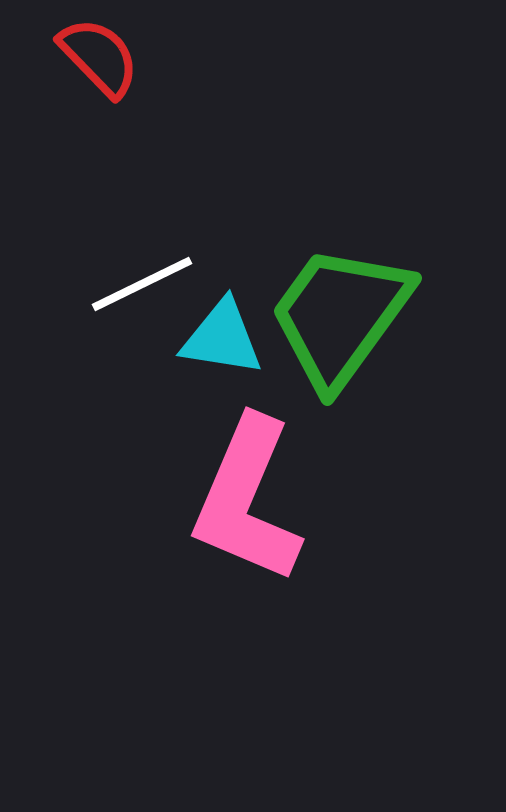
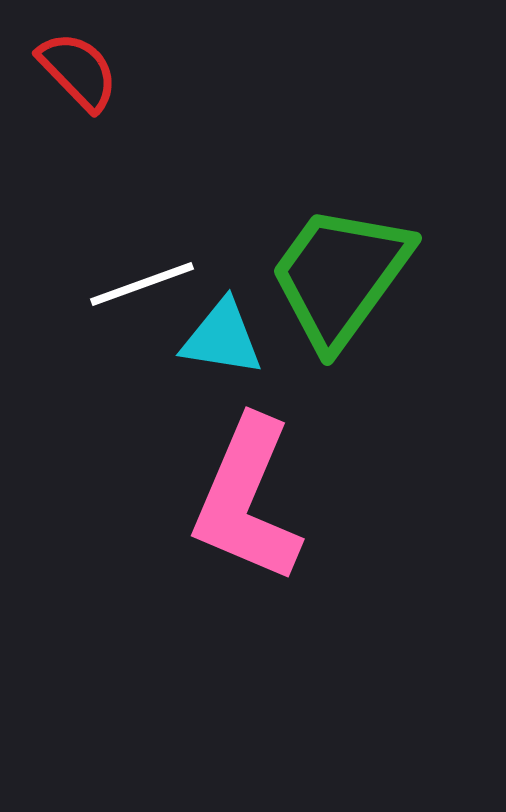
red semicircle: moved 21 px left, 14 px down
white line: rotated 6 degrees clockwise
green trapezoid: moved 40 px up
